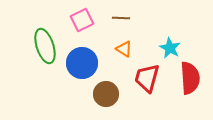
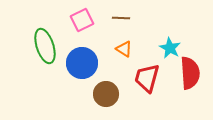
red semicircle: moved 5 px up
